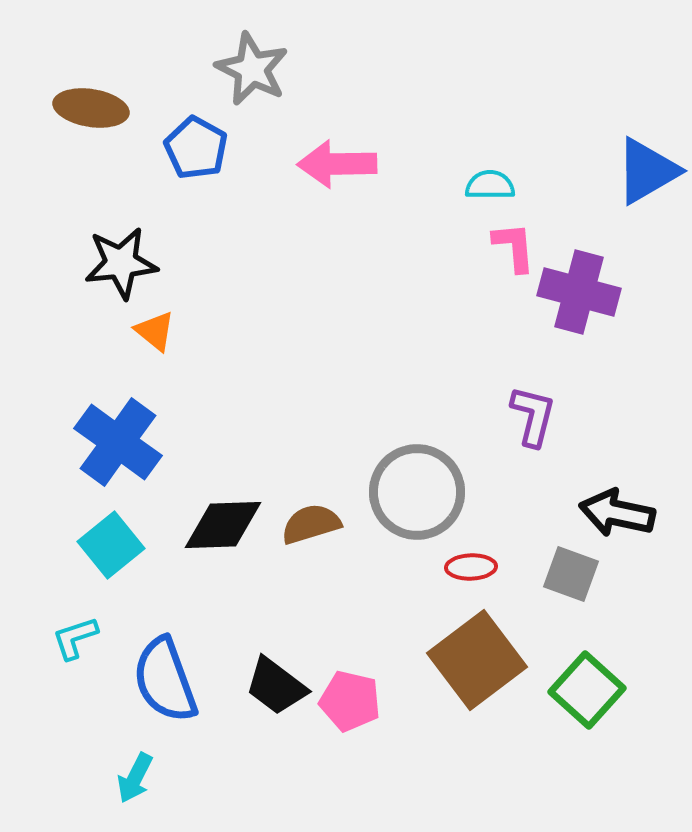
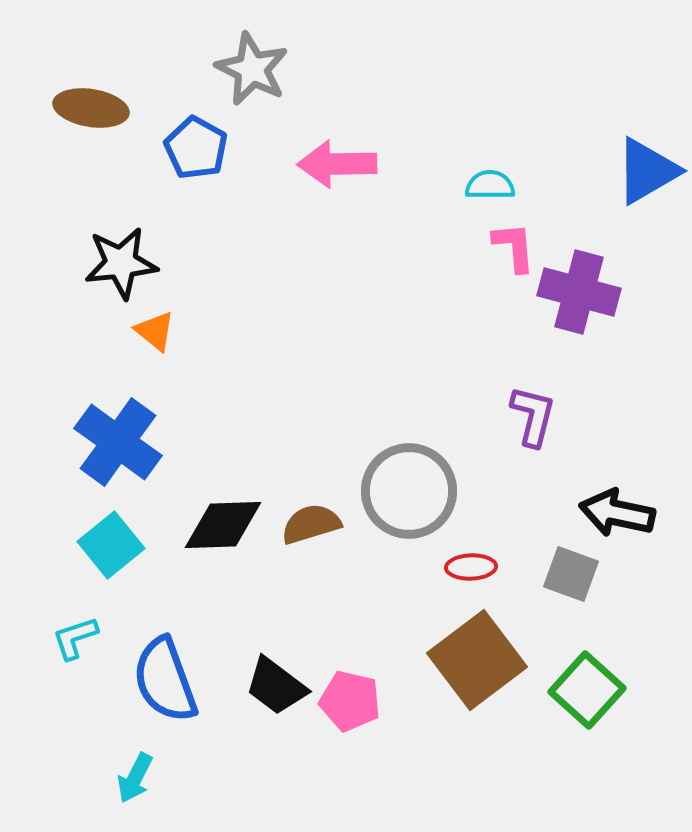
gray circle: moved 8 px left, 1 px up
